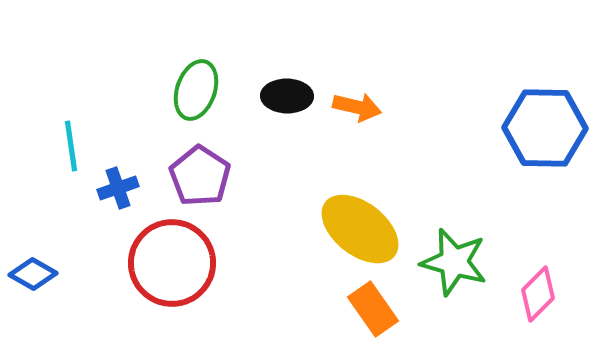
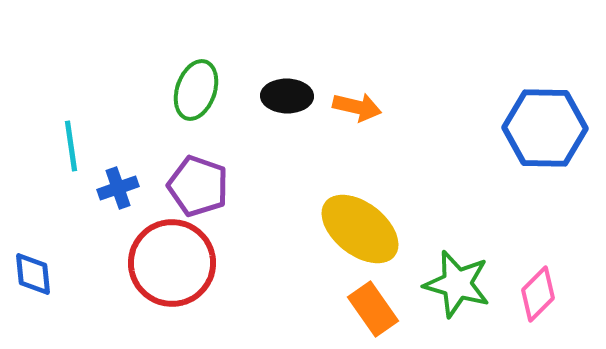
purple pentagon: moved 2 px left, 10 px down; rotated 14 degrees counterclockwise
green star: moved 3 px right, 22 px down
blue diamond: rotated 54 degrees clockwise
